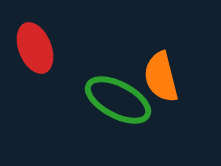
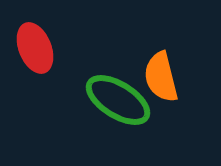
green ellipse: rotated 4 degrees clockwise
